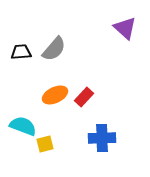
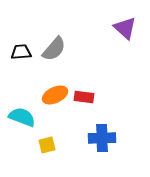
red rectangle: rotated 54 degrees clockwise
cyan semicircle: moved 1 px left, 9 px up
yellow square: moved 2 px right, 1 px down
